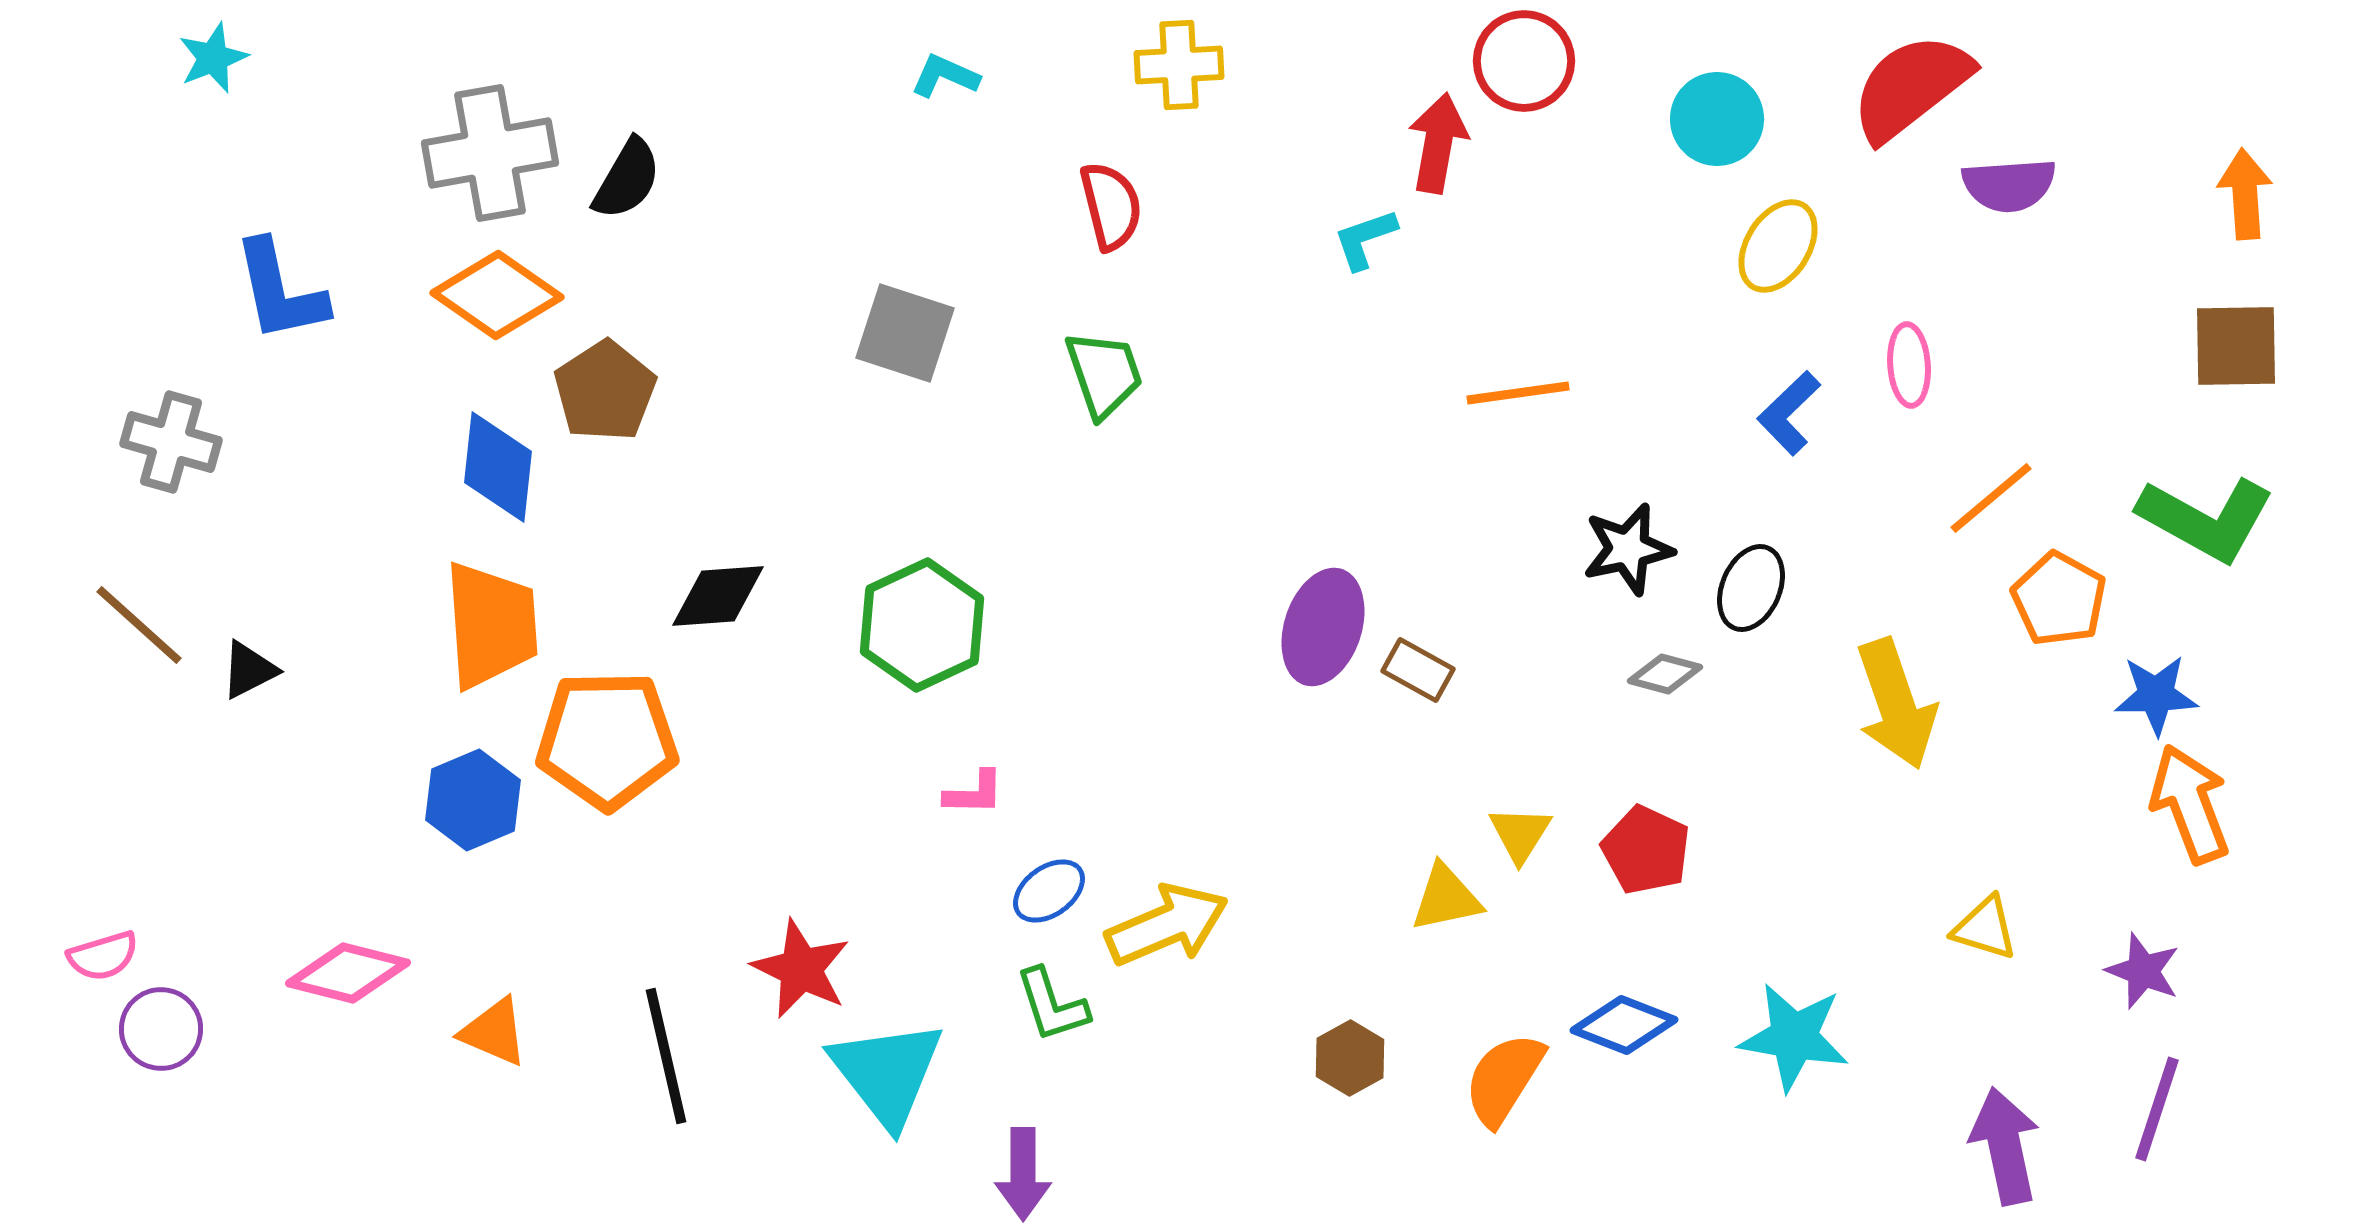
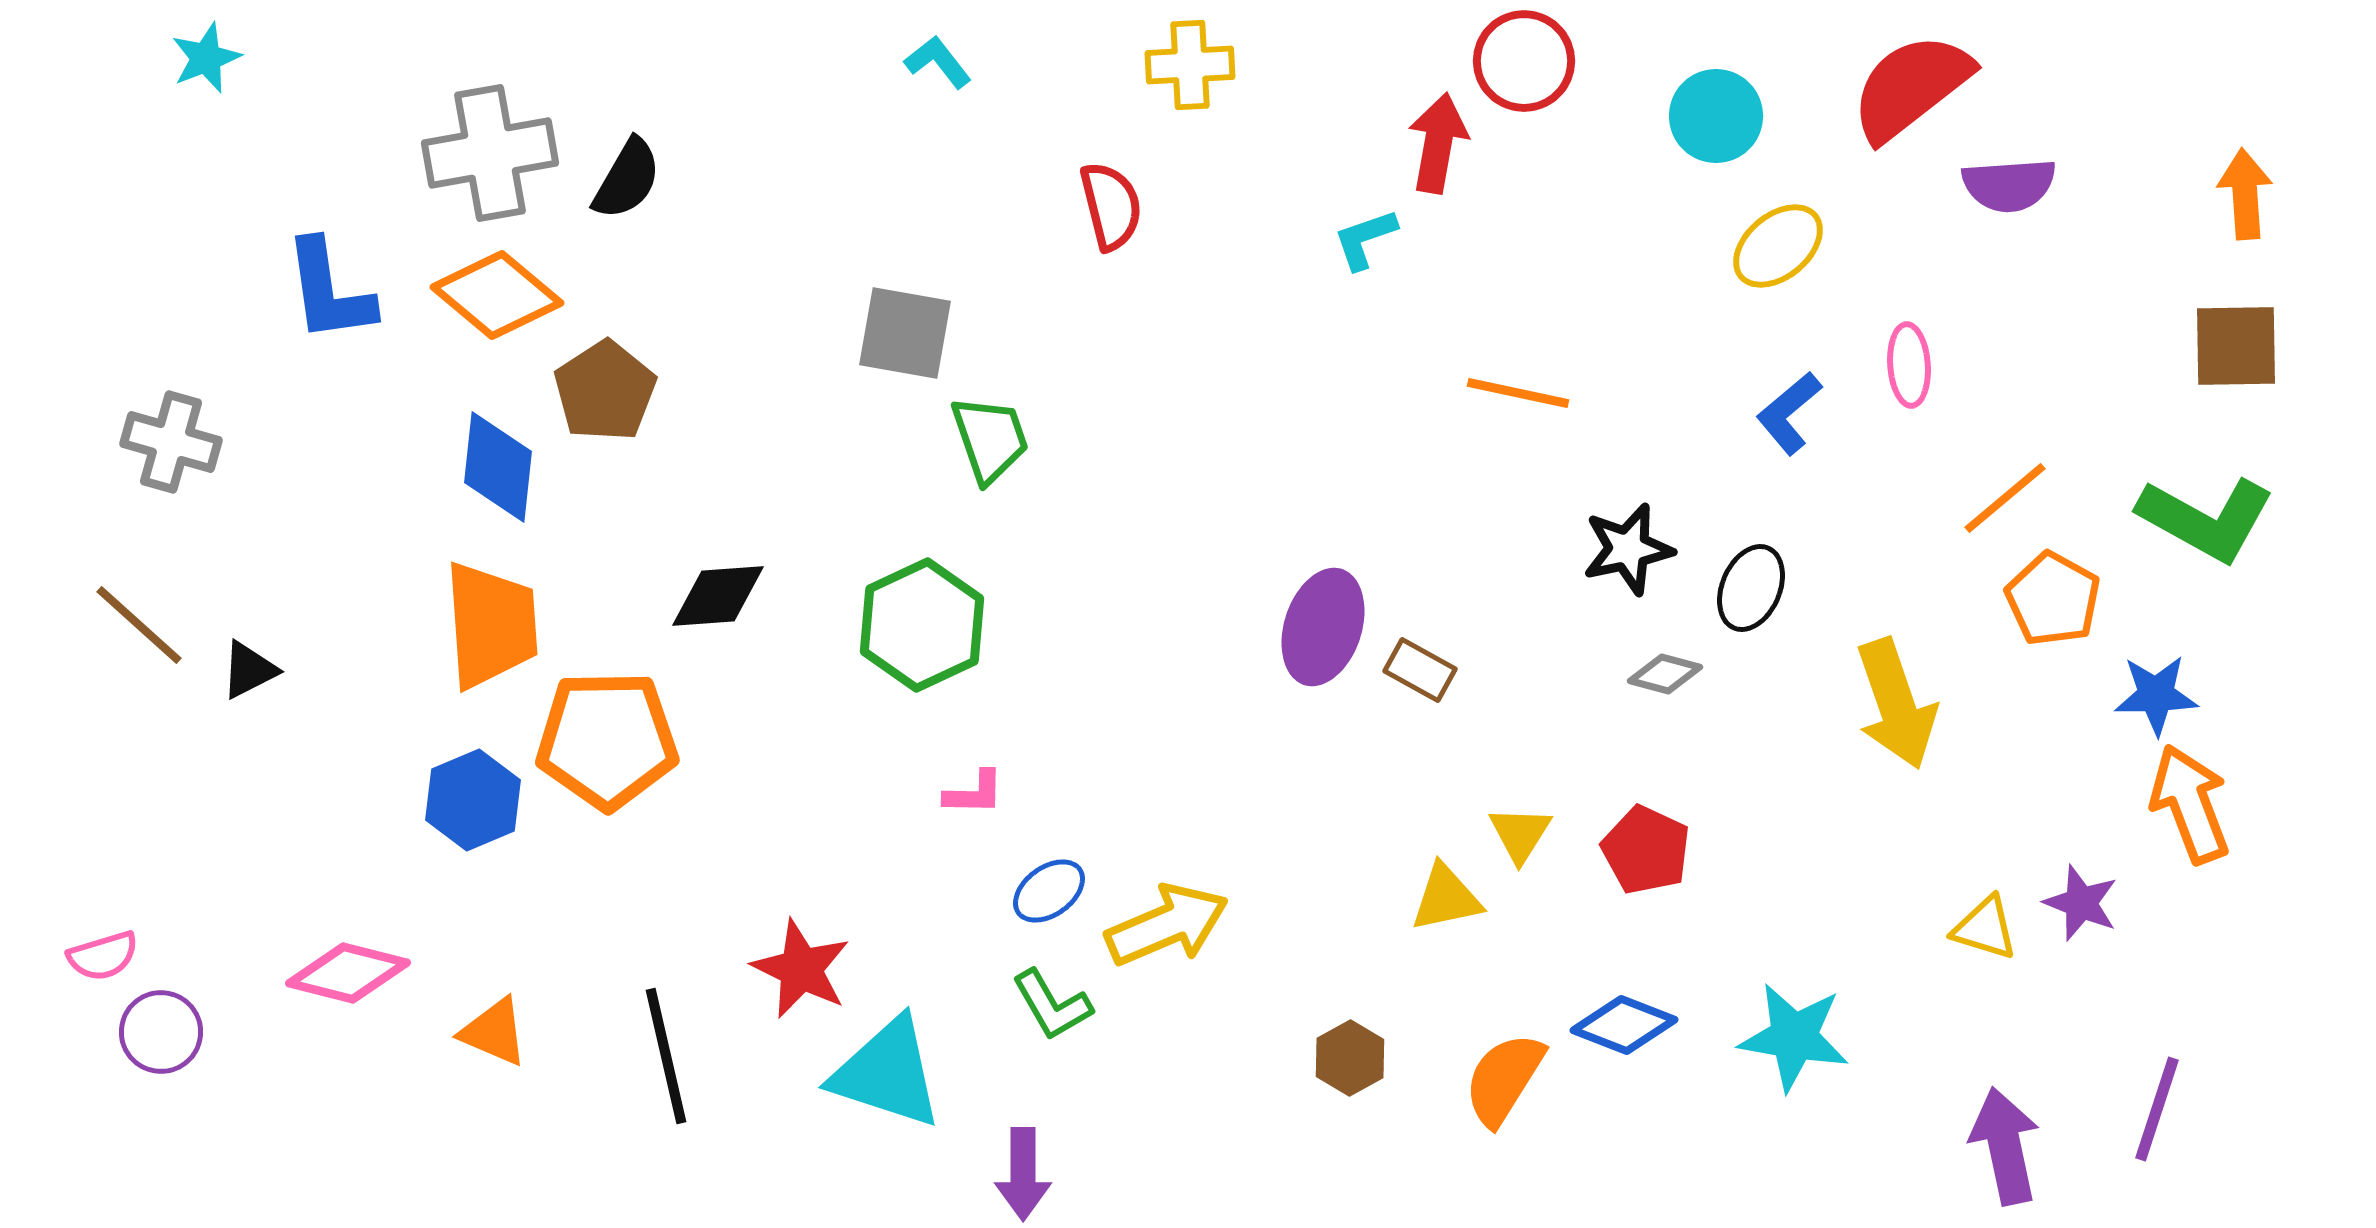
cyan star at (213, 58): moved 7 px left
yellow cross at (1179, 65): moved 11 px right
cyan L-shape at (945, 76): moved 7 px left, 14 px up; rotated 28 degrees clockwise
cyan circle at (1717, 119): moved 1 px left, 3 px up
yellow ellipse at (1778, 246): rotated 18 degrees clockwise
blue L-shape at (280, 291): moved 49 px right; rotated 4 degrees clockwise
orange diamond at (497, 295): rotated 5 degrees clockwise
gray square at (905, 333): rotated 8 degrees counterclockwise
green trapezoid at (1104, 374): moved 114 px left, 65 px down
orange line at (1518, 393): rotated 20 degrees clockwise
blue L-shape at (1789, 413): rotated 4 degrees clockwise
orange line at (1991, 498): moved 14 px right
orange pentagon at (2059, 599): moved 6 px left
brown rectangle at (1418, 670): moved 2 px right
purple star at (2143, 971): moved 62 px left, 68 px up
green L-shape at (1052, 1005): rotated 12 degrees counterclockwise
purple circle at (161, 1029): moved 3 px down
cyan triangle at (887, 1073): rotated 34 degrees counterclockwise
